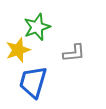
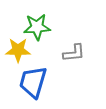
green star: rotated 16 degrees clockwise
yellow star: rotated 20 degrees clockwise
